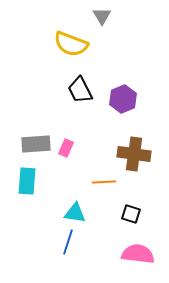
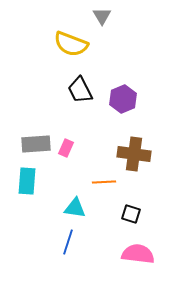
cyan triangle: moved 5 px up
